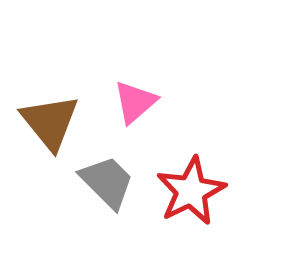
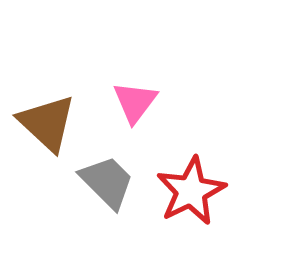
pink triangle: rotated 12 degrees counterclockwise
brown triangle: moved 3 px left, 1 px down; rotated 8 degrees counterclockwise
